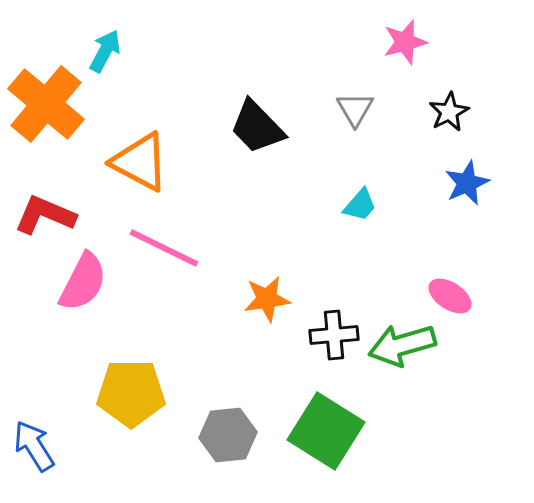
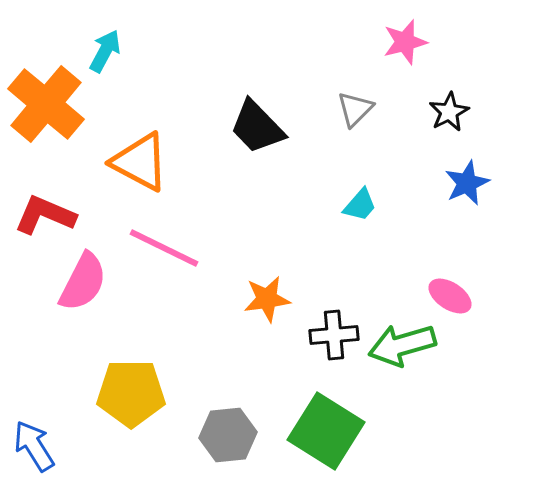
gray triangle: rotated 15 degrees clockwise
